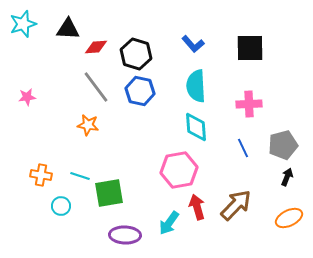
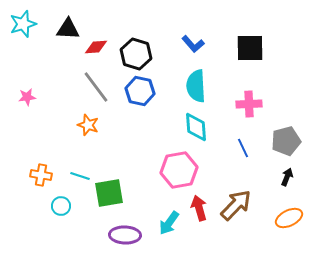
orange star: rotated 10 degrees clockwise
gray pentagon: moved 3 px right, 4 px up
red arrow: moved 2 px right, 1 px down
